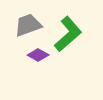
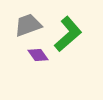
purple diamond: rotated 25 degrees clockwise
